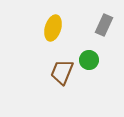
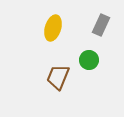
gray rectangle: moved 3 px left
brown trapezoid: moved 4 px left, 5 px down
